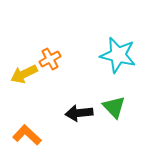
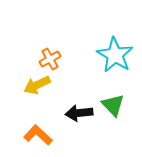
cyan star: moved 3 px left; rotated 18 degrees clockwise
yellow arrow: moved 13 px right, 11 px down
green triangle: moved 1 px left, 2 px up
orange L-shape: moved 11 px right
